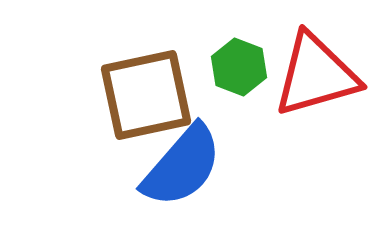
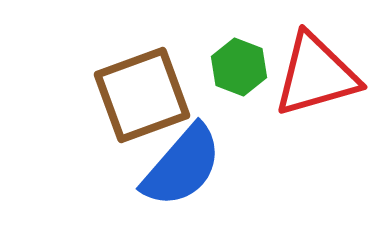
brown square: moved 4 px left; rotated 8 degrees counterclockwise
